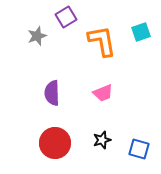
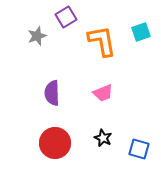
black star: moved 1 px right, 2 px up; rotated 30 degrees counterclockwise
